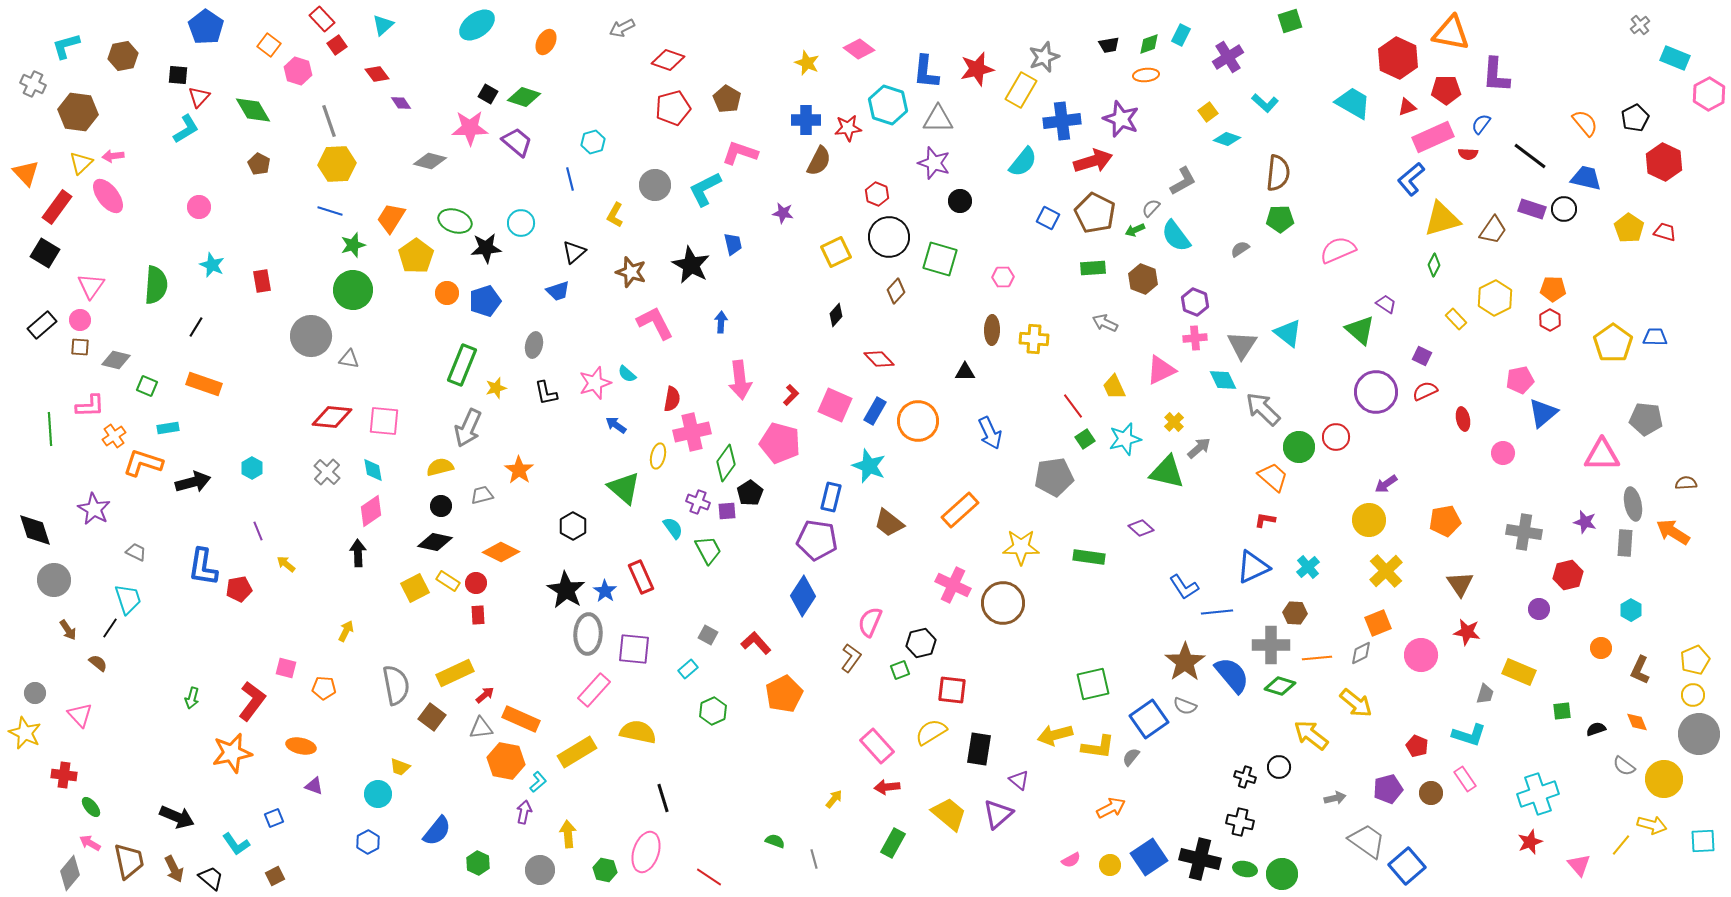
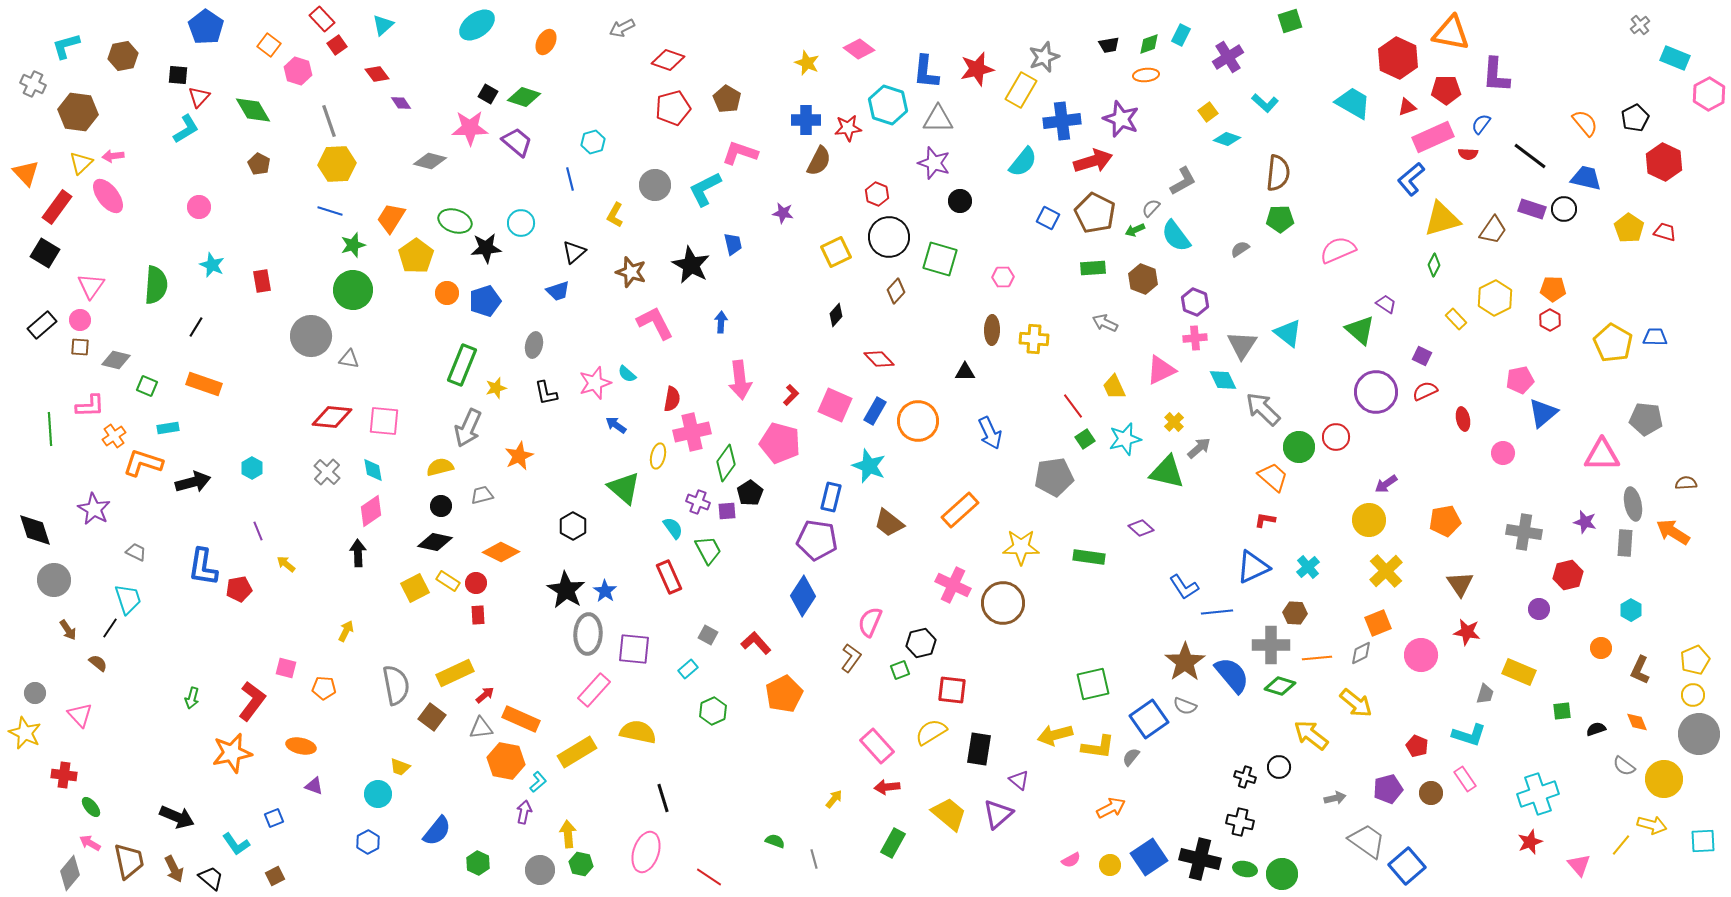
yellow pentagon at (1613, 343): rotated 6 degrees counterclockwise
orange star at (519, 470): moved 14 px up; rotated 12 degrees clockwise
red rectangle at (641, 577): moved 28 px right
green hexagon at (605, 870): moved 24 px left, 6 px up
